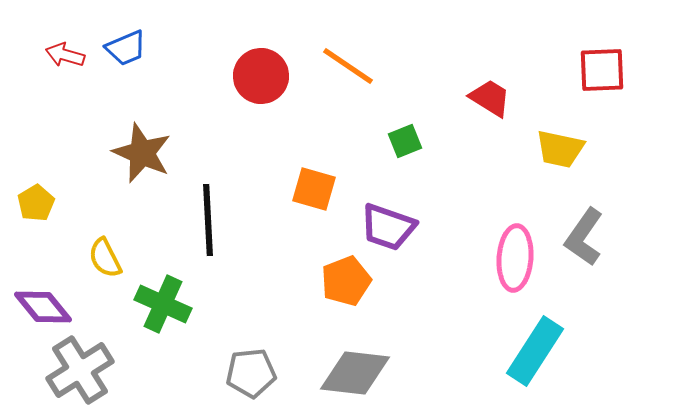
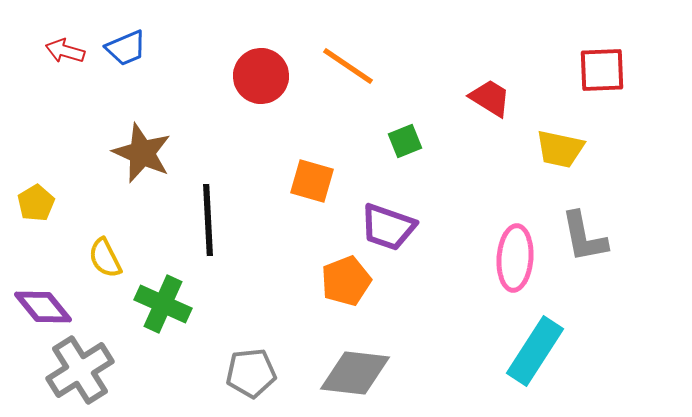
red arrow: moved 4 px up
orange square: moved 2 px left, 8 px up
gray L-shape: rotated 46 degrees counterclockwise
